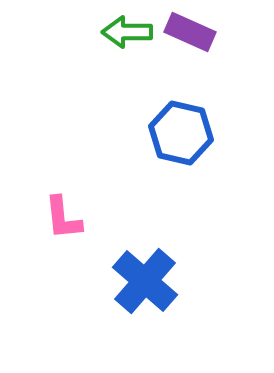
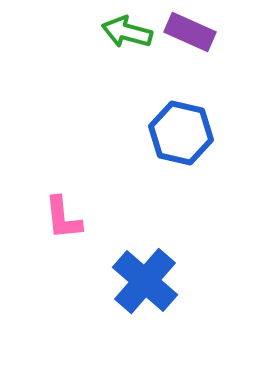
green arrow: rotated 15 degrees clockwise
